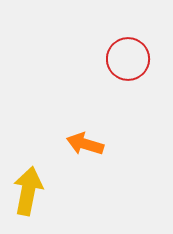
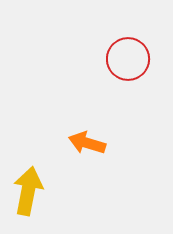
orange arrow: moved 2 px right, 1 px up
